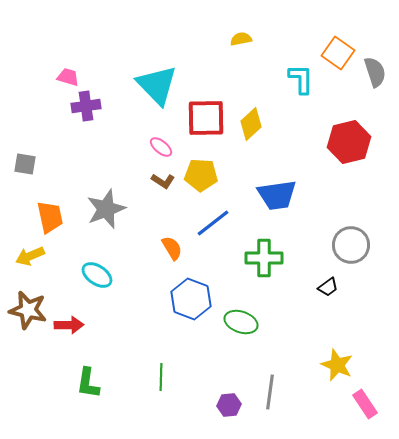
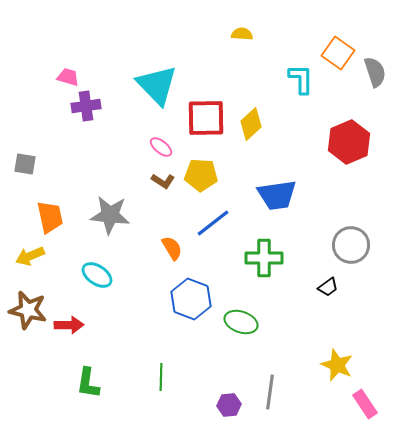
yellow semicircle: moved 1 px right, 5 px up; rotated 15 degrees clockwise
red hexagon: rotated 9 degrees counterclockwise
gray star: moved 4 px right, 6 px down; rotated 27 degrees clockwise
